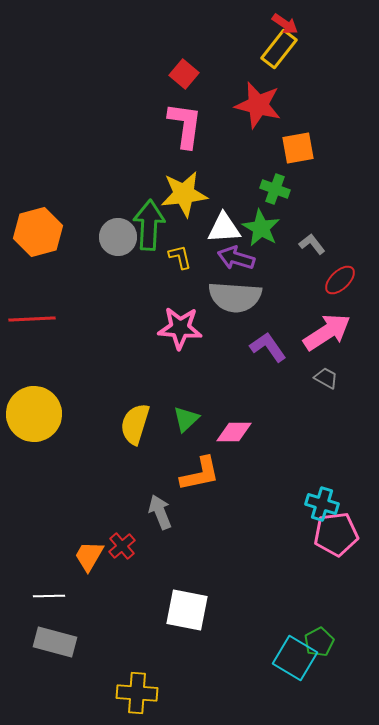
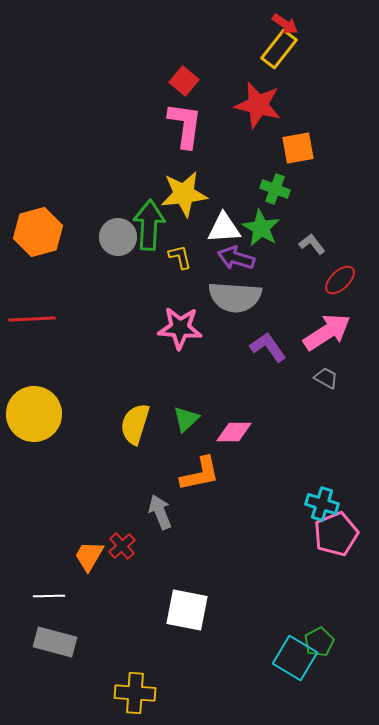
red square: moved 7 px down
pink pentagon: rotated 15 degrees counterclockwise
yellow cross: moved 2 px left
